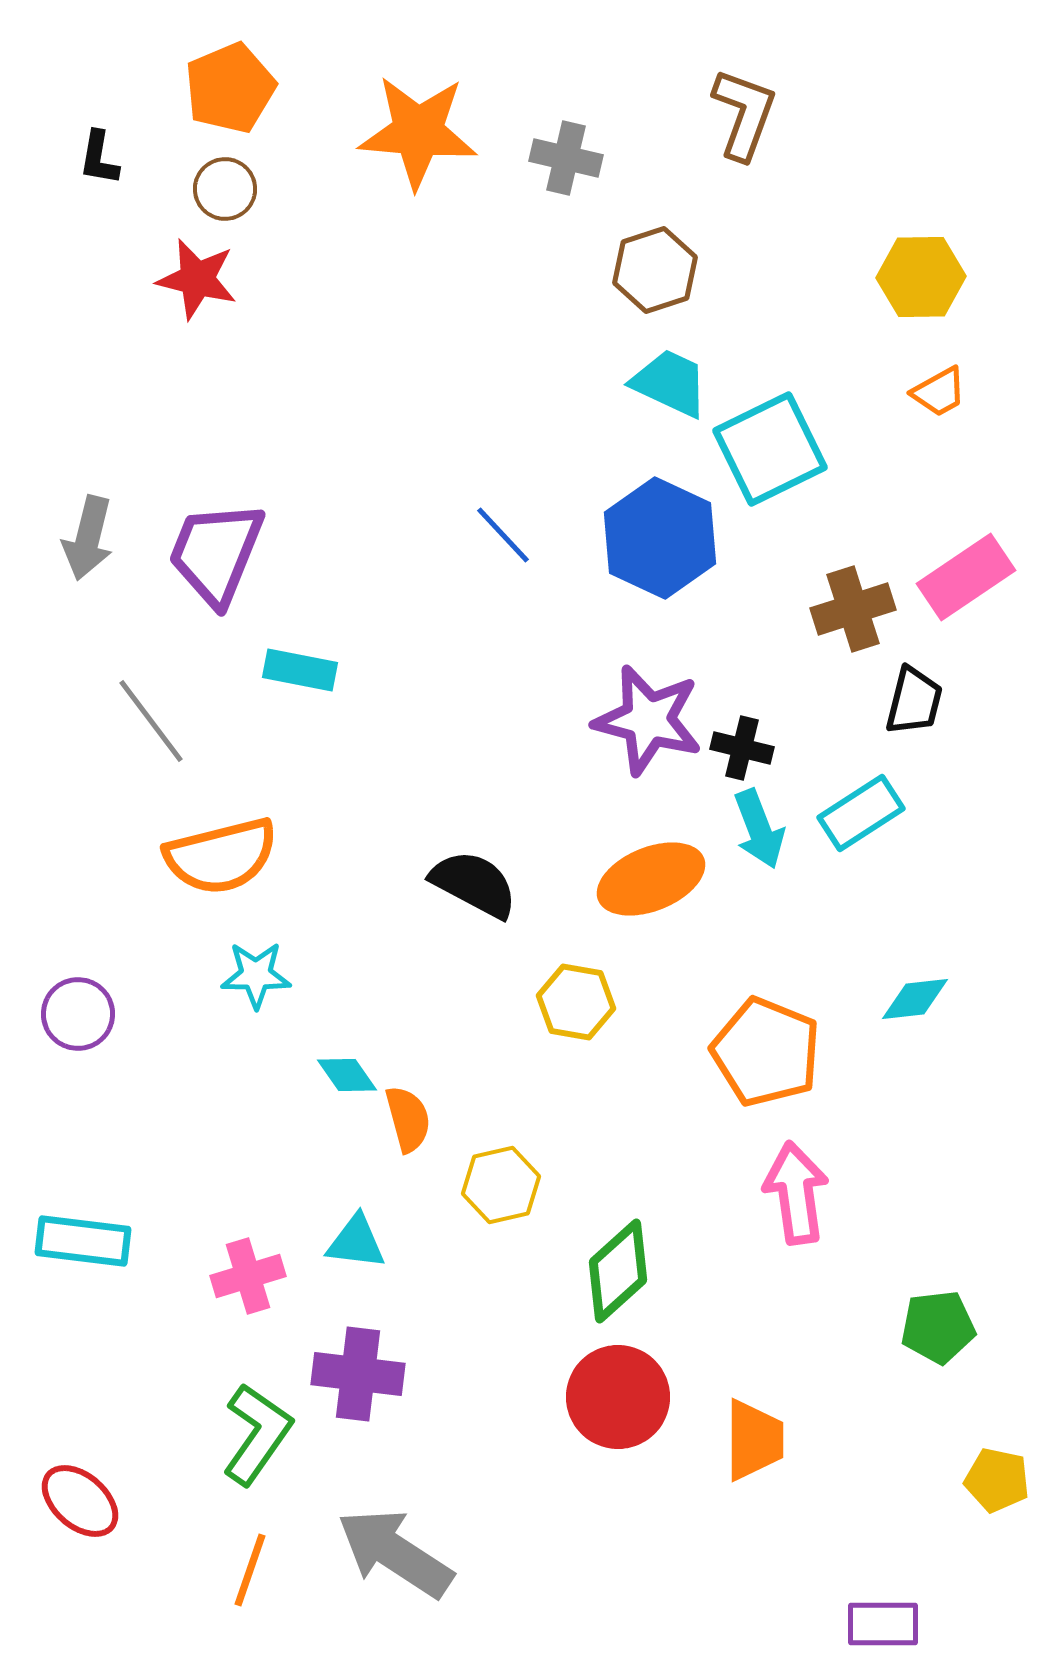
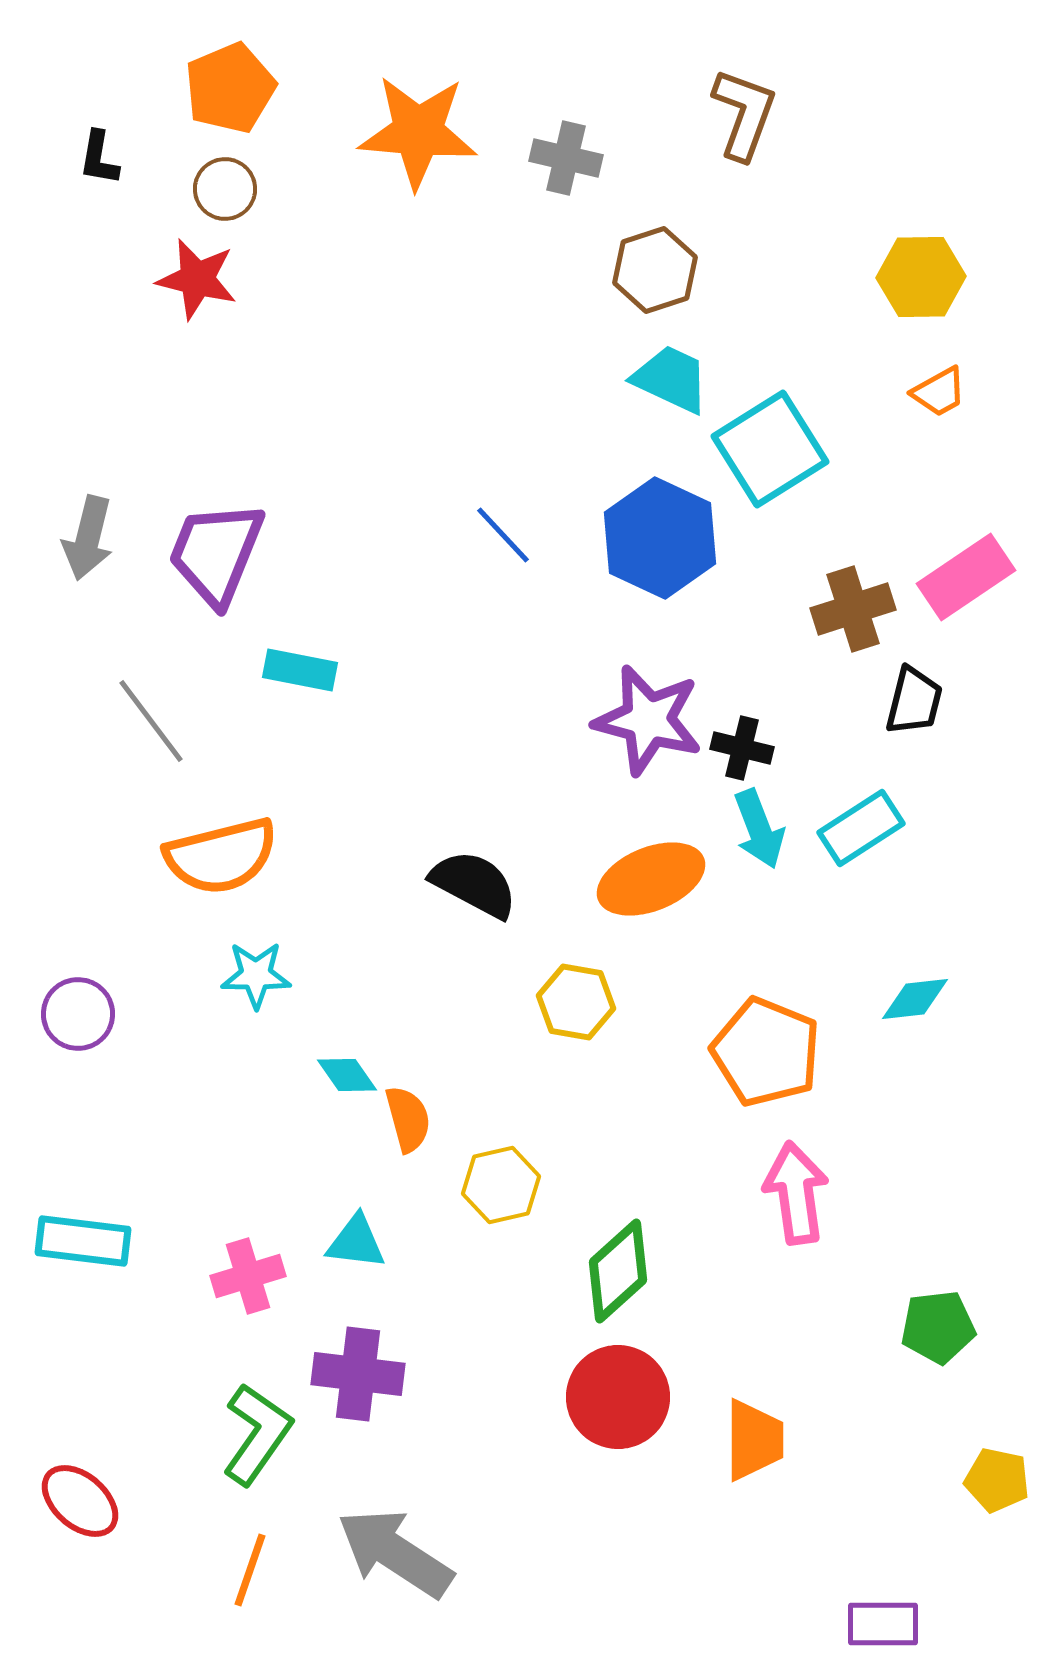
cyan trapezoid at (670, 383): moved 1 px right, 4 px up
cyan square at (770, 449): rotated 6 degrees counterclockwise
cyan rectangle at (861, 813): moved 15 px down
